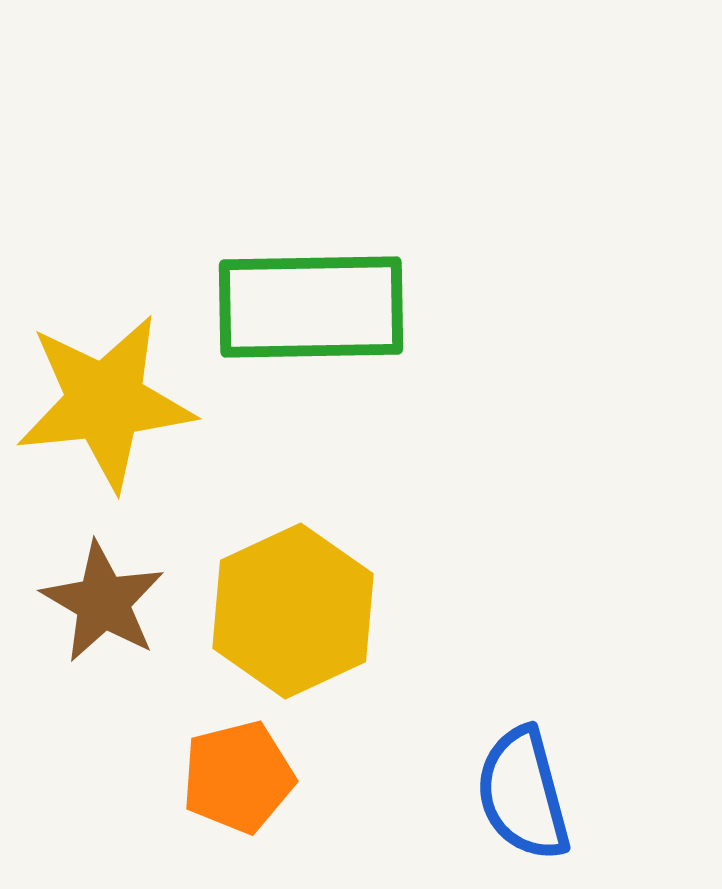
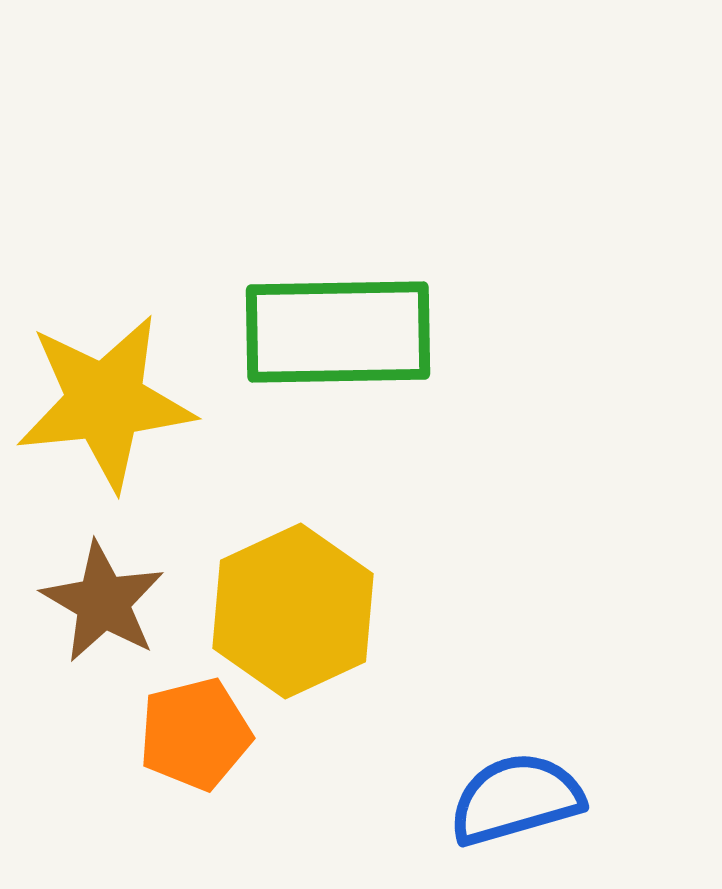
green rectangle: moved 27 px right, 25 px down
orange pentagon: moved 43 px left, 43 px up
blue semicircle: moved 7 px left, 5 px down; rotated 89 degrees clockwise
